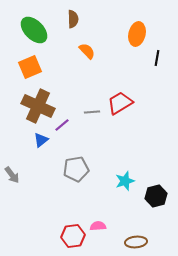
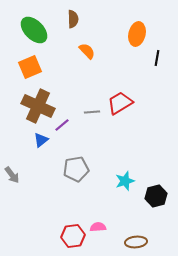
pink semicircle: moved 1 px down
